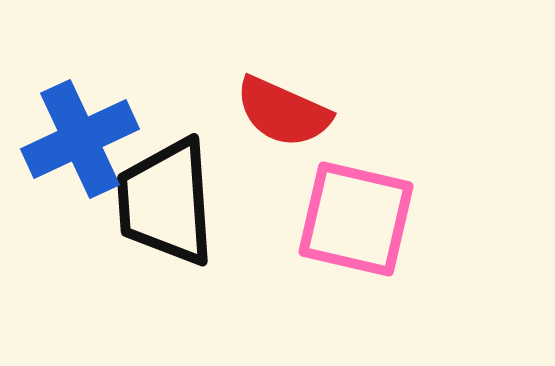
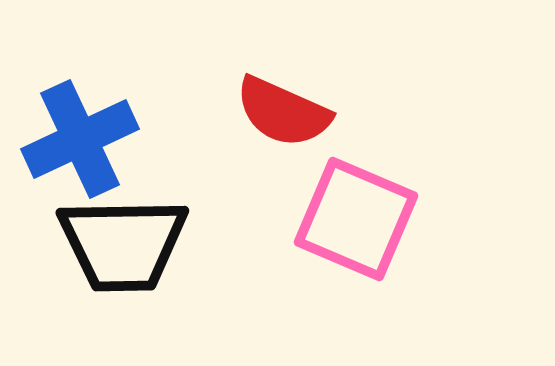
black trapezoid: moved 43 px left, 42 px down; rotated 87 degrees counterclockwise
pink square: rotated 10 degrees clockwise
